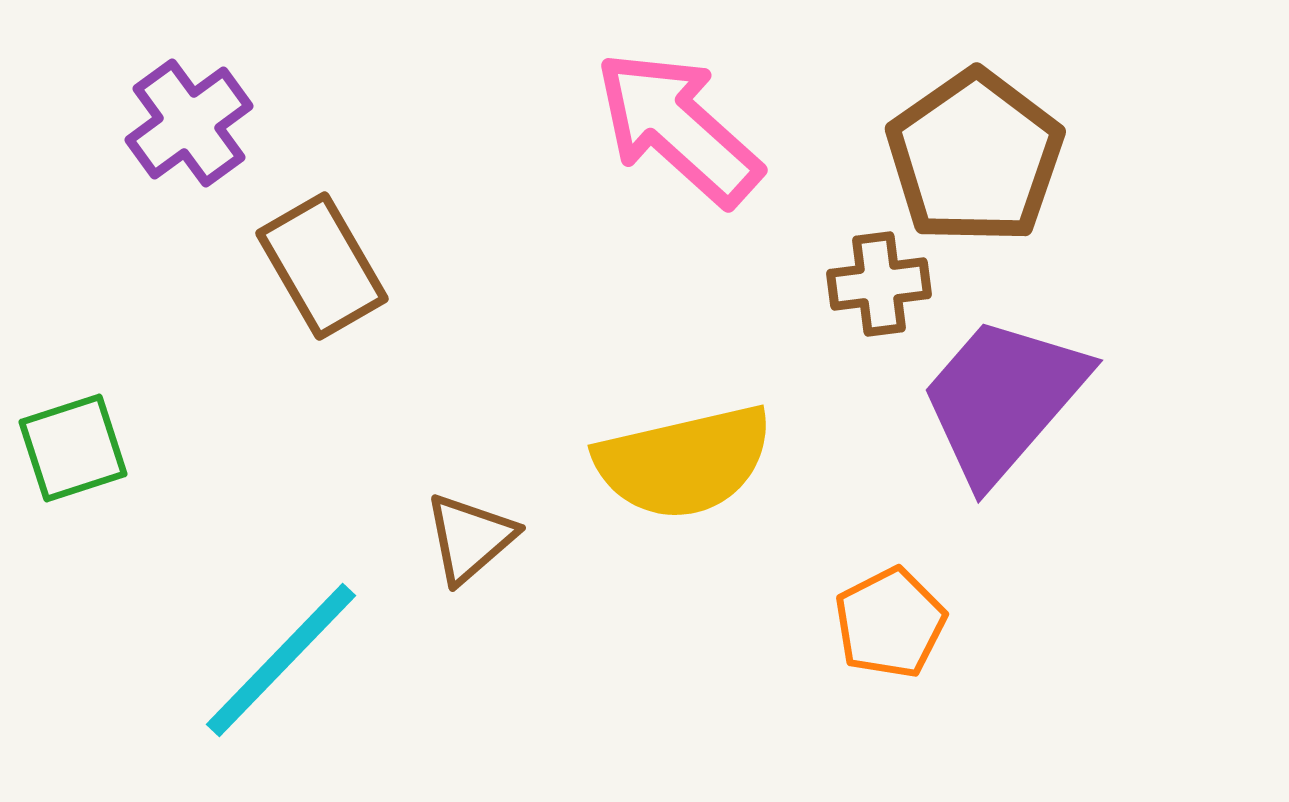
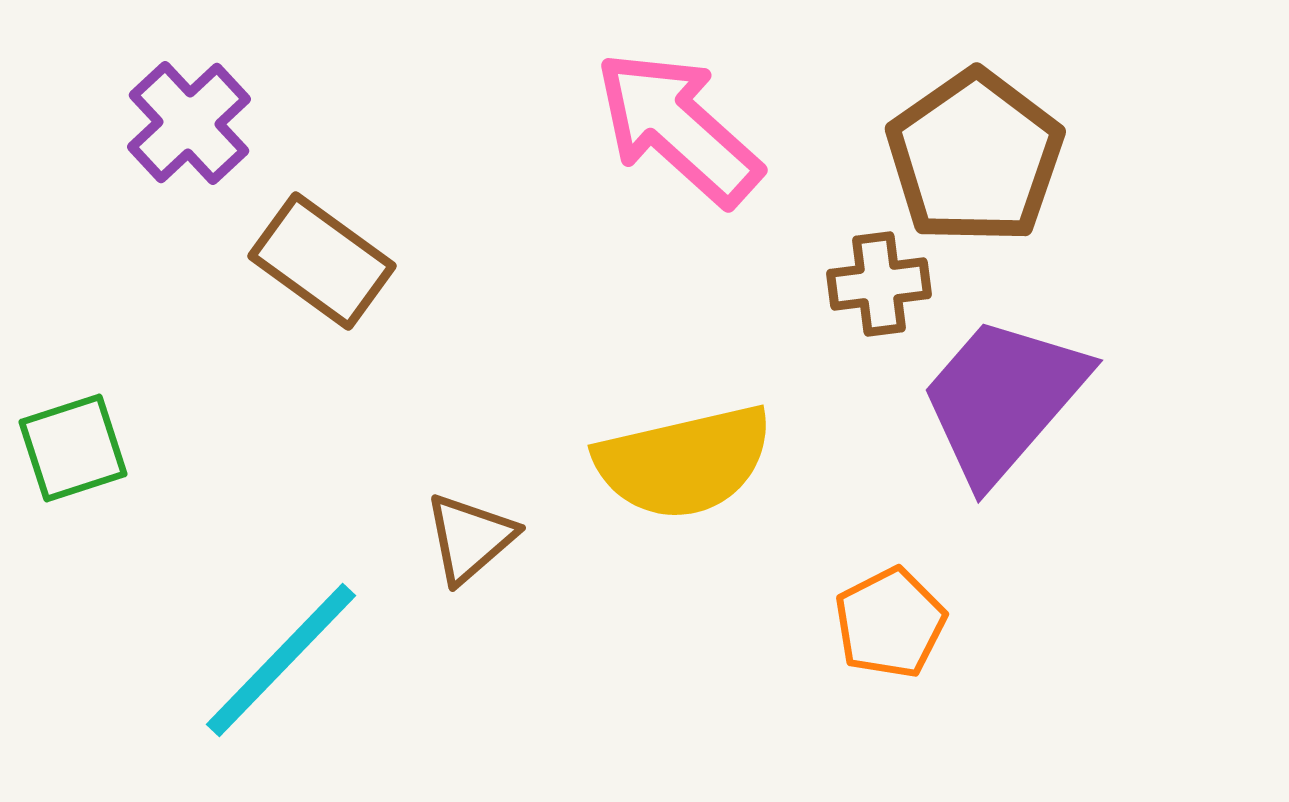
purple cross: rotated 7 degrees counterclockwise
brown rectangle: moved 5 px up; rotated 24 degrees counterclockwise
